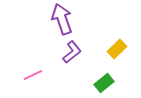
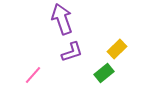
purple L-shape: rotated 20 degrees clockwise
pink line: rotated 24 degrees counterclockwise
green rectangle: moved 10 px up
